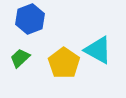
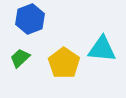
cyan triangle: moved 4 px right, 1 px up; rotated 24 degrees counterclockwise
